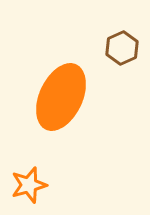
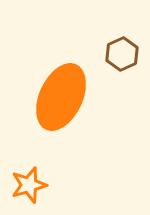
brown hexagon: moved 6 px down
